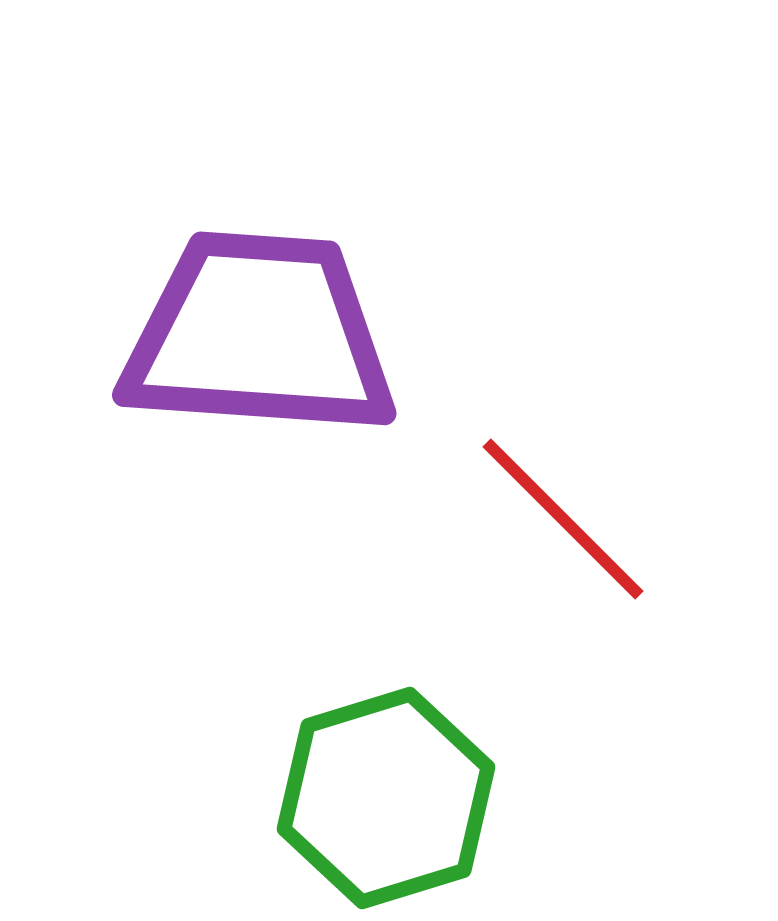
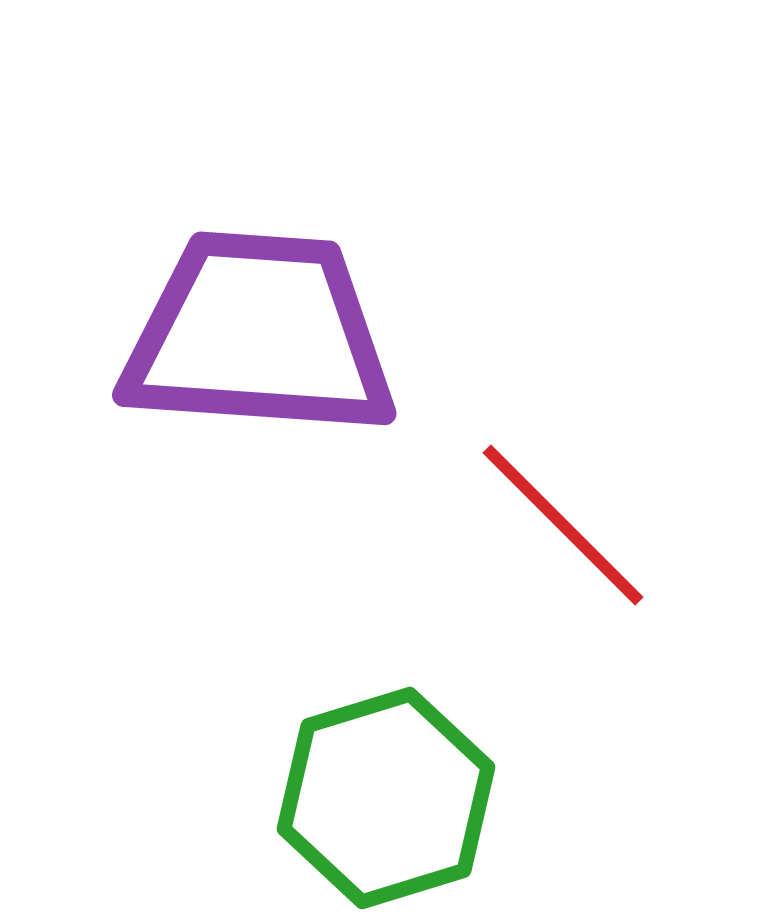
red line: moved 6 px down
